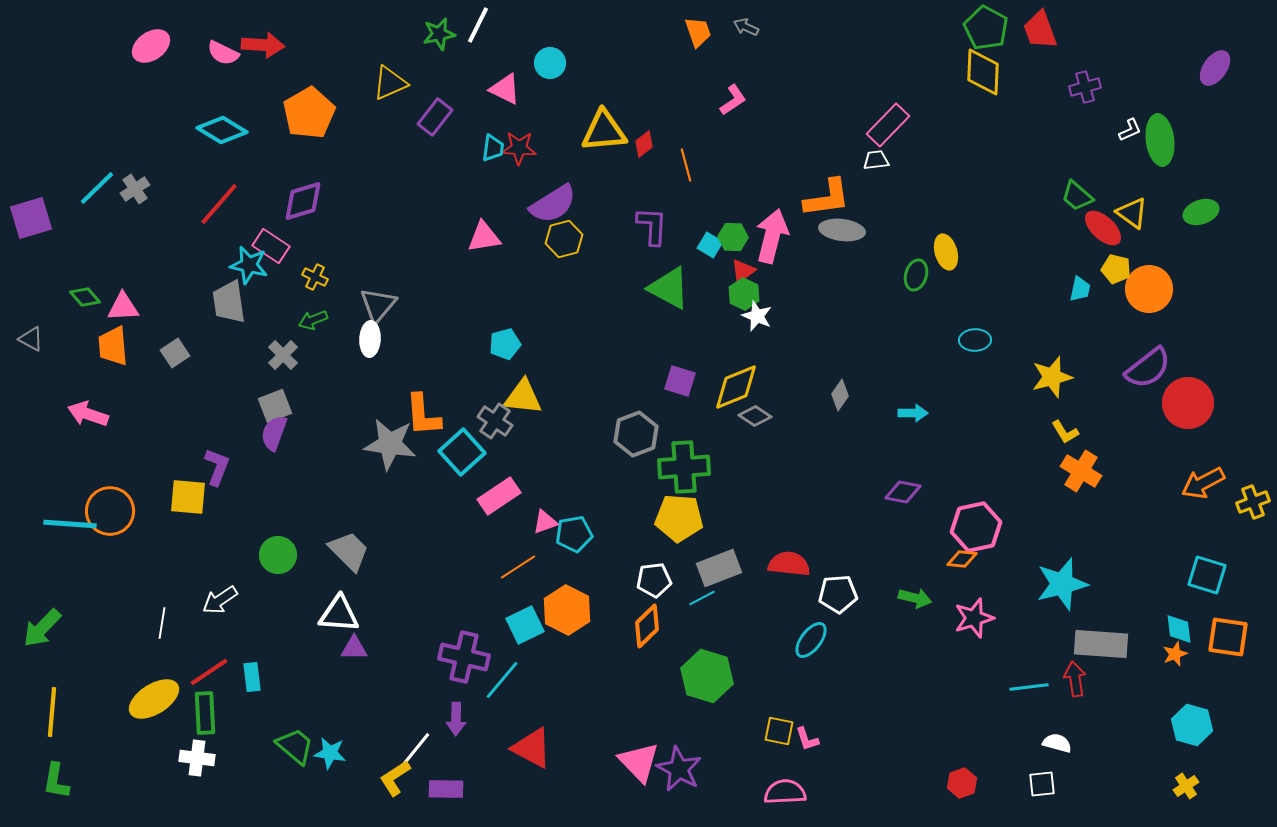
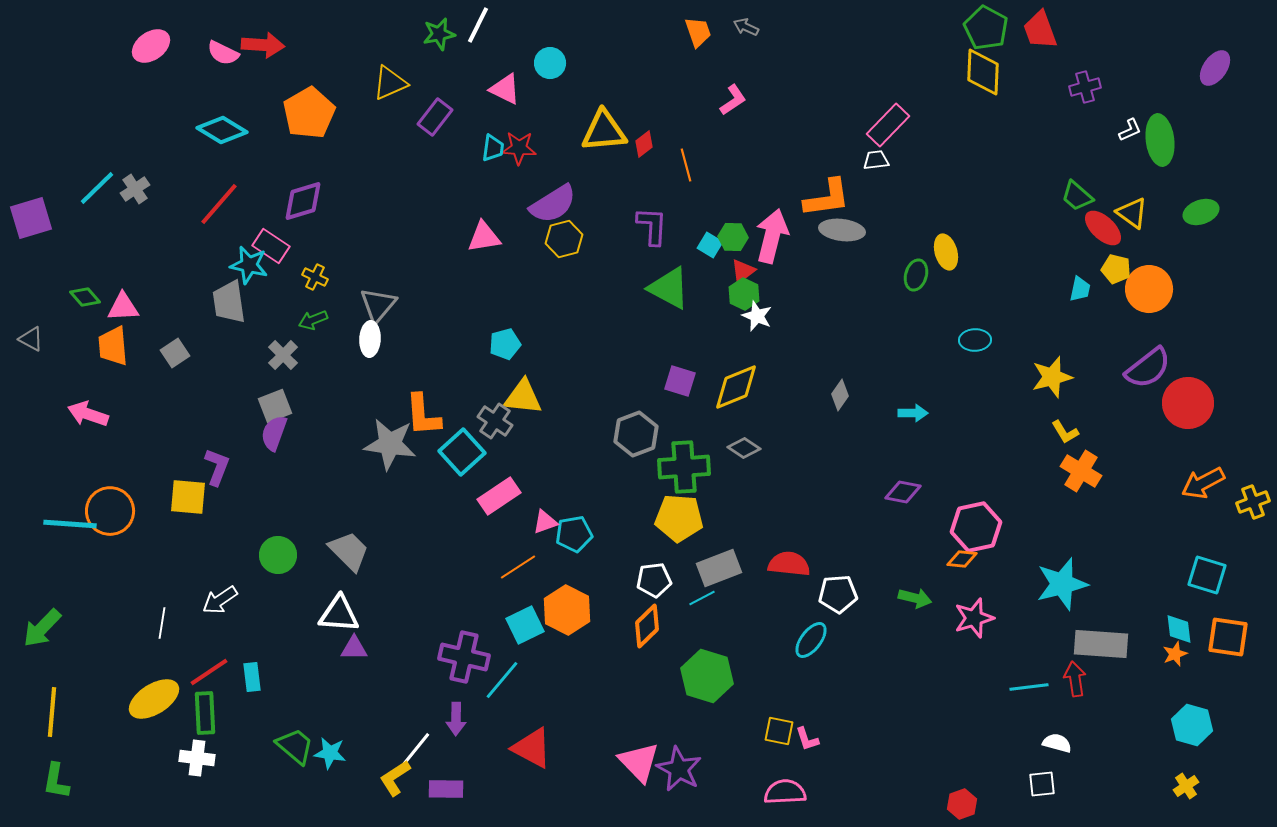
gray diamond at (755, 416): moved 11 px left, 32 px down
red hexagon at (962, 783): moved 21 px down
